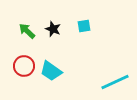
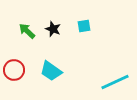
red circle: moved 10 px left, 4 px down
